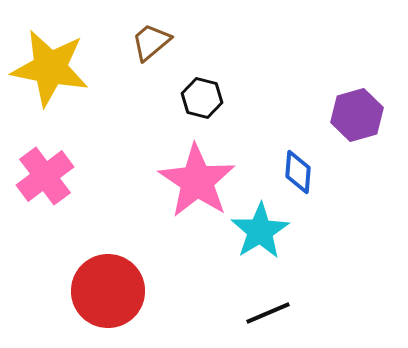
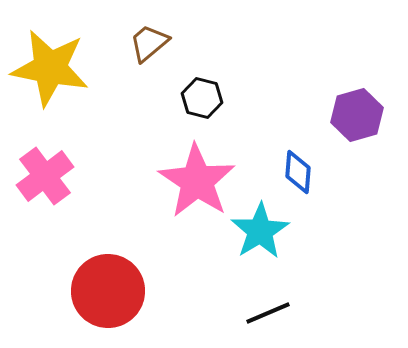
brown trapezoid: moved 2 px left, 1 px down
